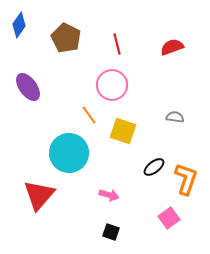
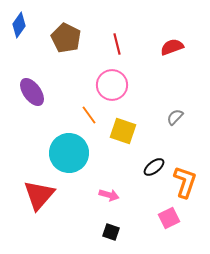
purple ellipse: moved 4 px right, 5 px down
gray semicircle: rotated 54 degrees counterclockwise
orange L-shape: moved 1 px left, 3 px down
pink square: rotated 10 degrees clockwise
